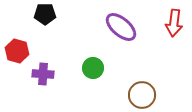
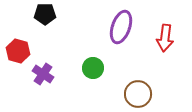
red arrow: moved 9 px left, 15 px down
purple ellipse: rotated 68 degrees clockwise
red hexagon: moved 1 px right
purple cross: rotated 30 degrees clockwise
brown circle: moved 4 px left, 1 px up
